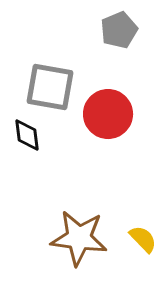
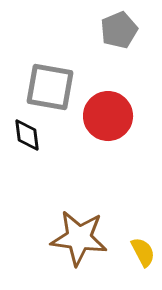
red circle: moved 2 px down
yellow semicircle: moved 13 px down; rotated 16 degrees clockwise
